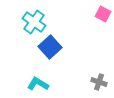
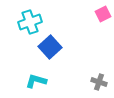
pink square: rotated 35 degrees clockwise
cyan cross: moved 4 px left; rotated 35 degrees clockwise
cyan L-shape: moved 2 px left, 3 px up; rotated 15 degrees counterclockwise
